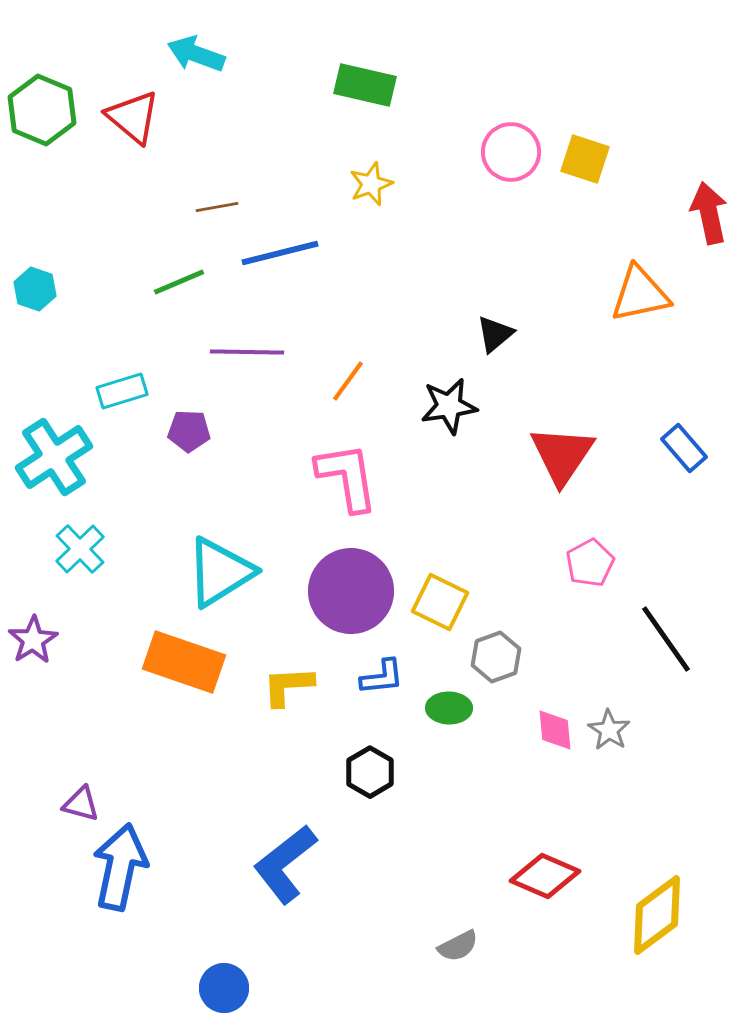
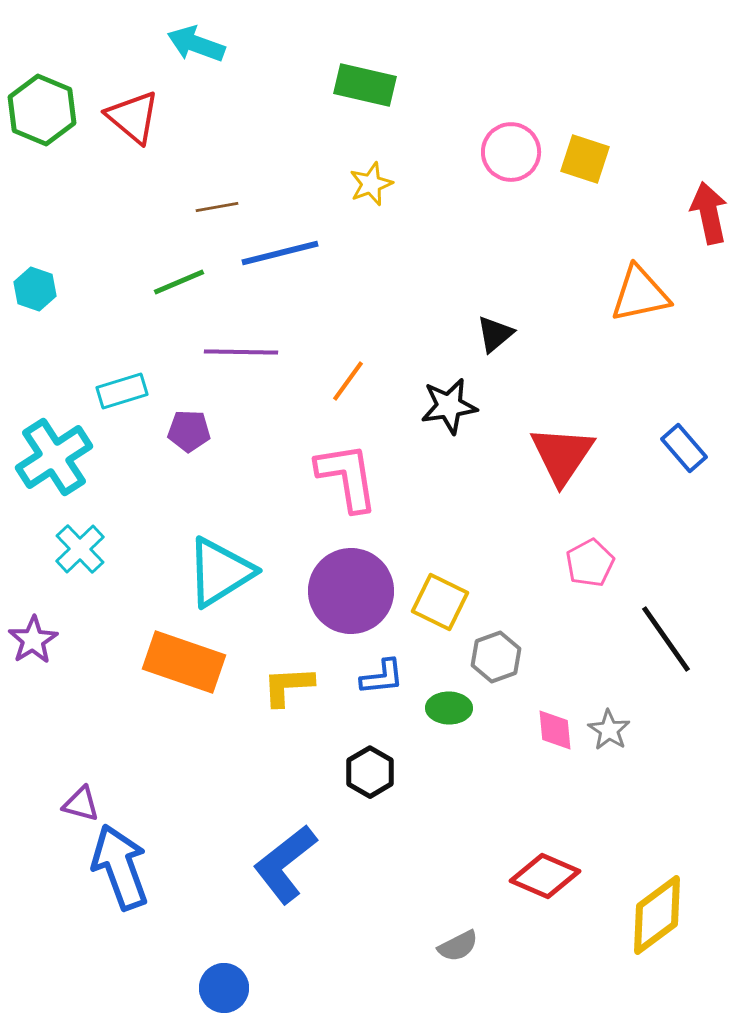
cyan arrow at (196, 54): moved 10 px up
purple line at (247, 352): moved 6 px left
blue arrow at (120, 867): rotated 32 degrees counterclockwise
